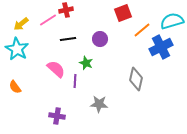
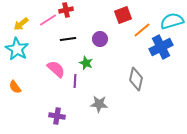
red square: moved 2 px down
